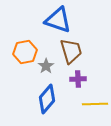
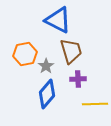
blue triangle: rotated 8 degrees clockwise
orange hexagon: moved 2 px down
blue diamond: moved 5 px up
